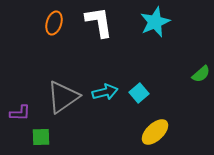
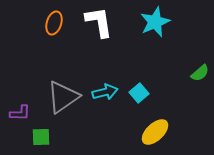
green semicircle: moved 1 px left, 1 px up
